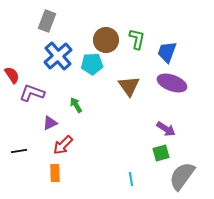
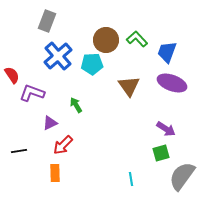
green L-shape: rotated 55 degrees counterclockwise
